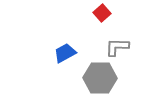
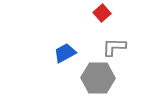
gray L-shape: moved 3 px left
gray hexagon: moved 2 px left
